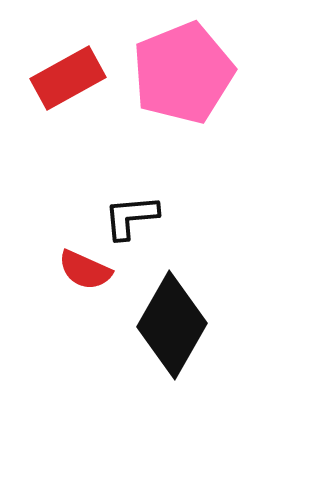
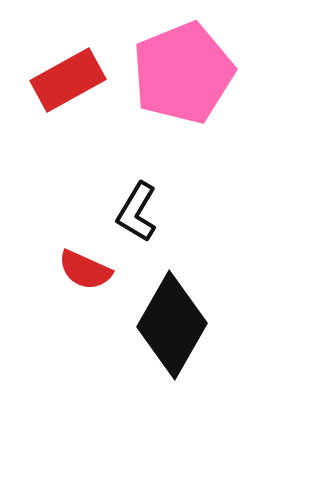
red rectangle: moved 2 px down
black L-shape: moved 6 px right, 5 px up; rotated 54 degrees counterclockwise
